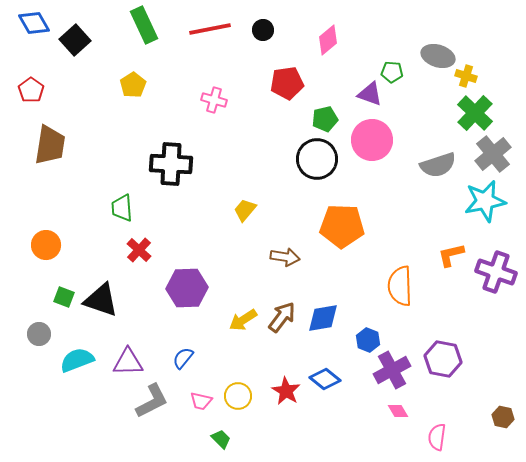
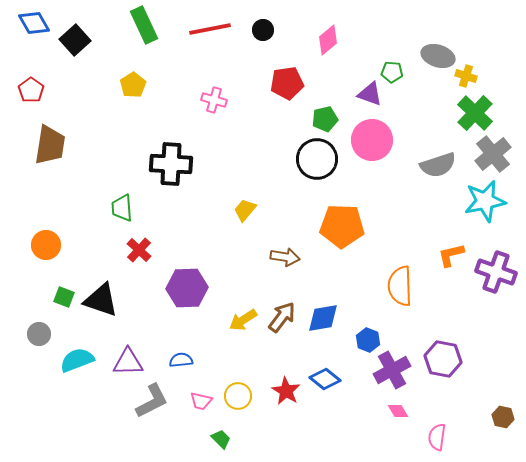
blue semicircle at (183, 358): moved 2 px left, 2 px down; rotated 45 degrees clockwise
